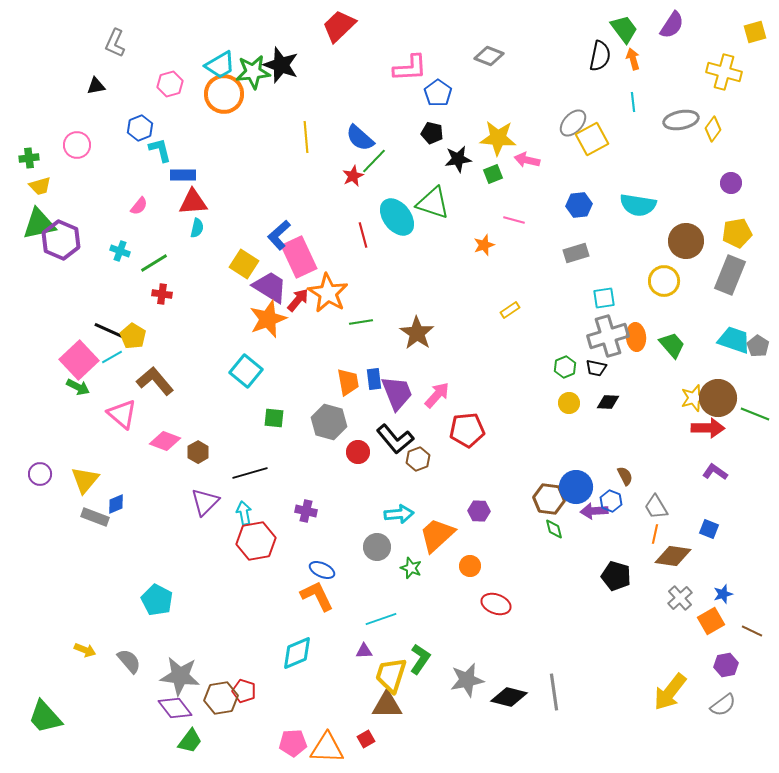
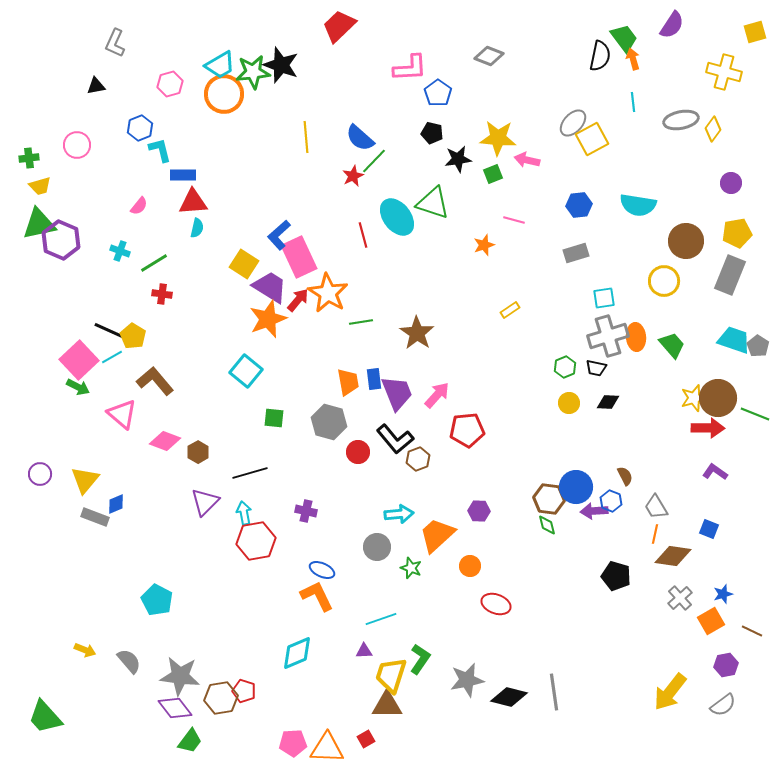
green trapezoid at (624, 29): moved 9 px down
green diamond at (554, 529): moved 7 px left, 4 px up
